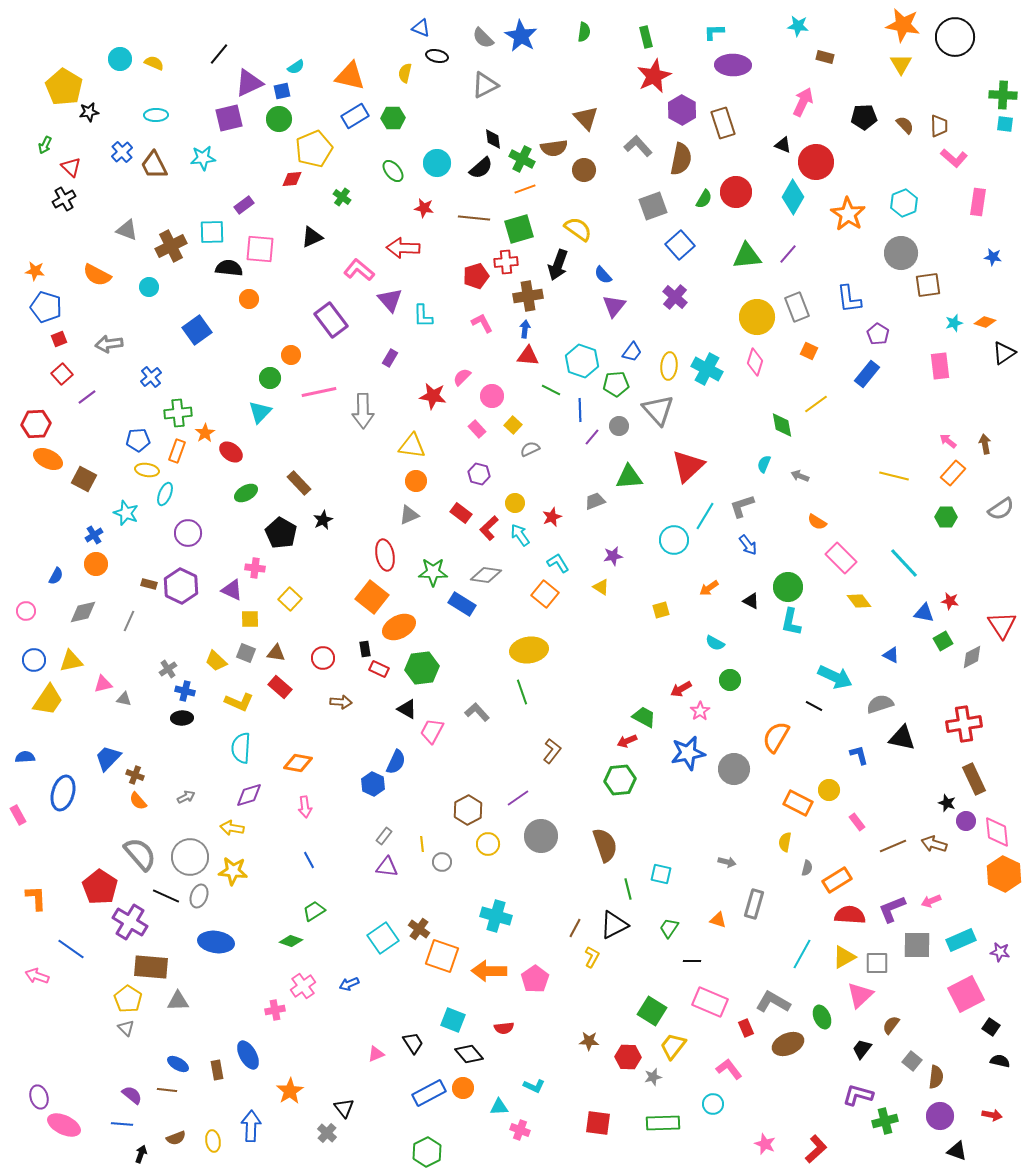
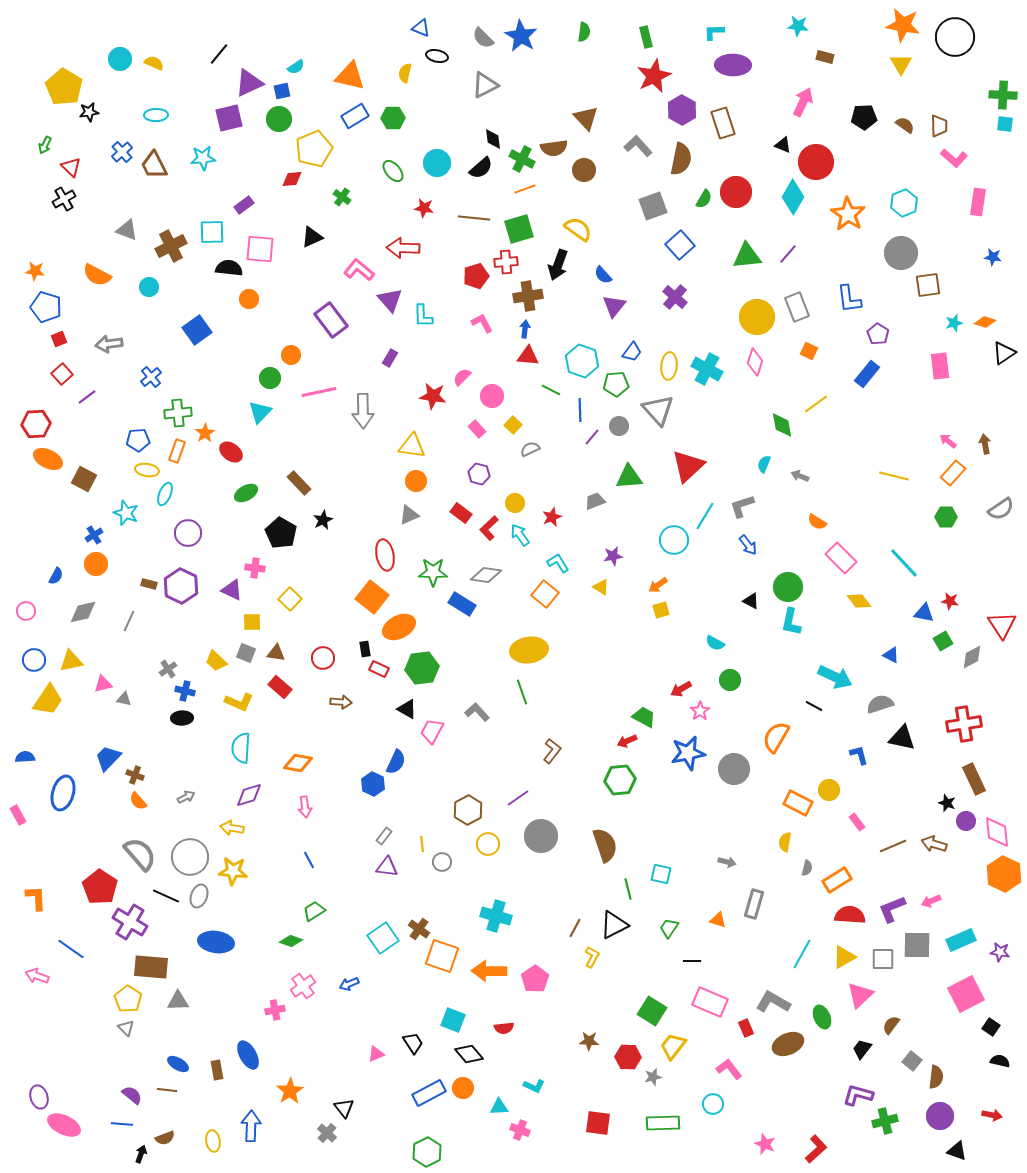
brown semicircle at (905, 125): rotated 12 degrees counterclockwise
orange arrow at (709, 588): moved 51 px left, 3 px up
yellow square at (250, 619): moved 2 px right, 3 px down
gray square at (877, 963): moved 6 px right, 4 px up
brown semicircle at (176, 1138): moved 11 px left
